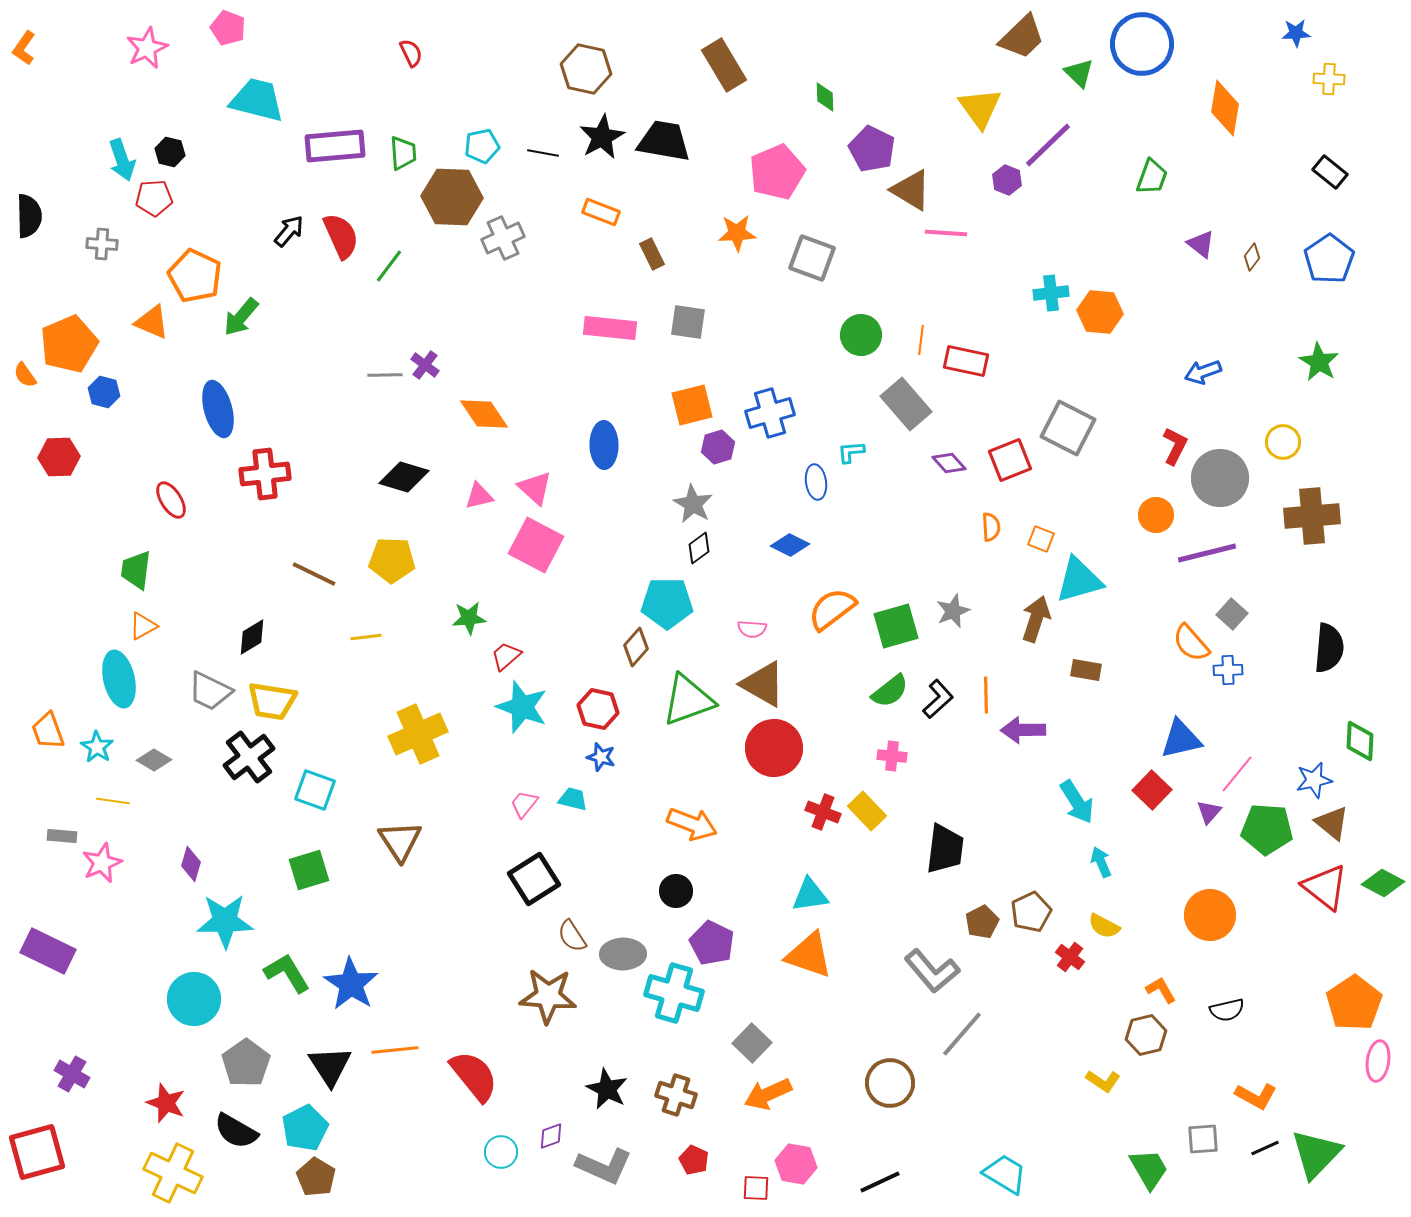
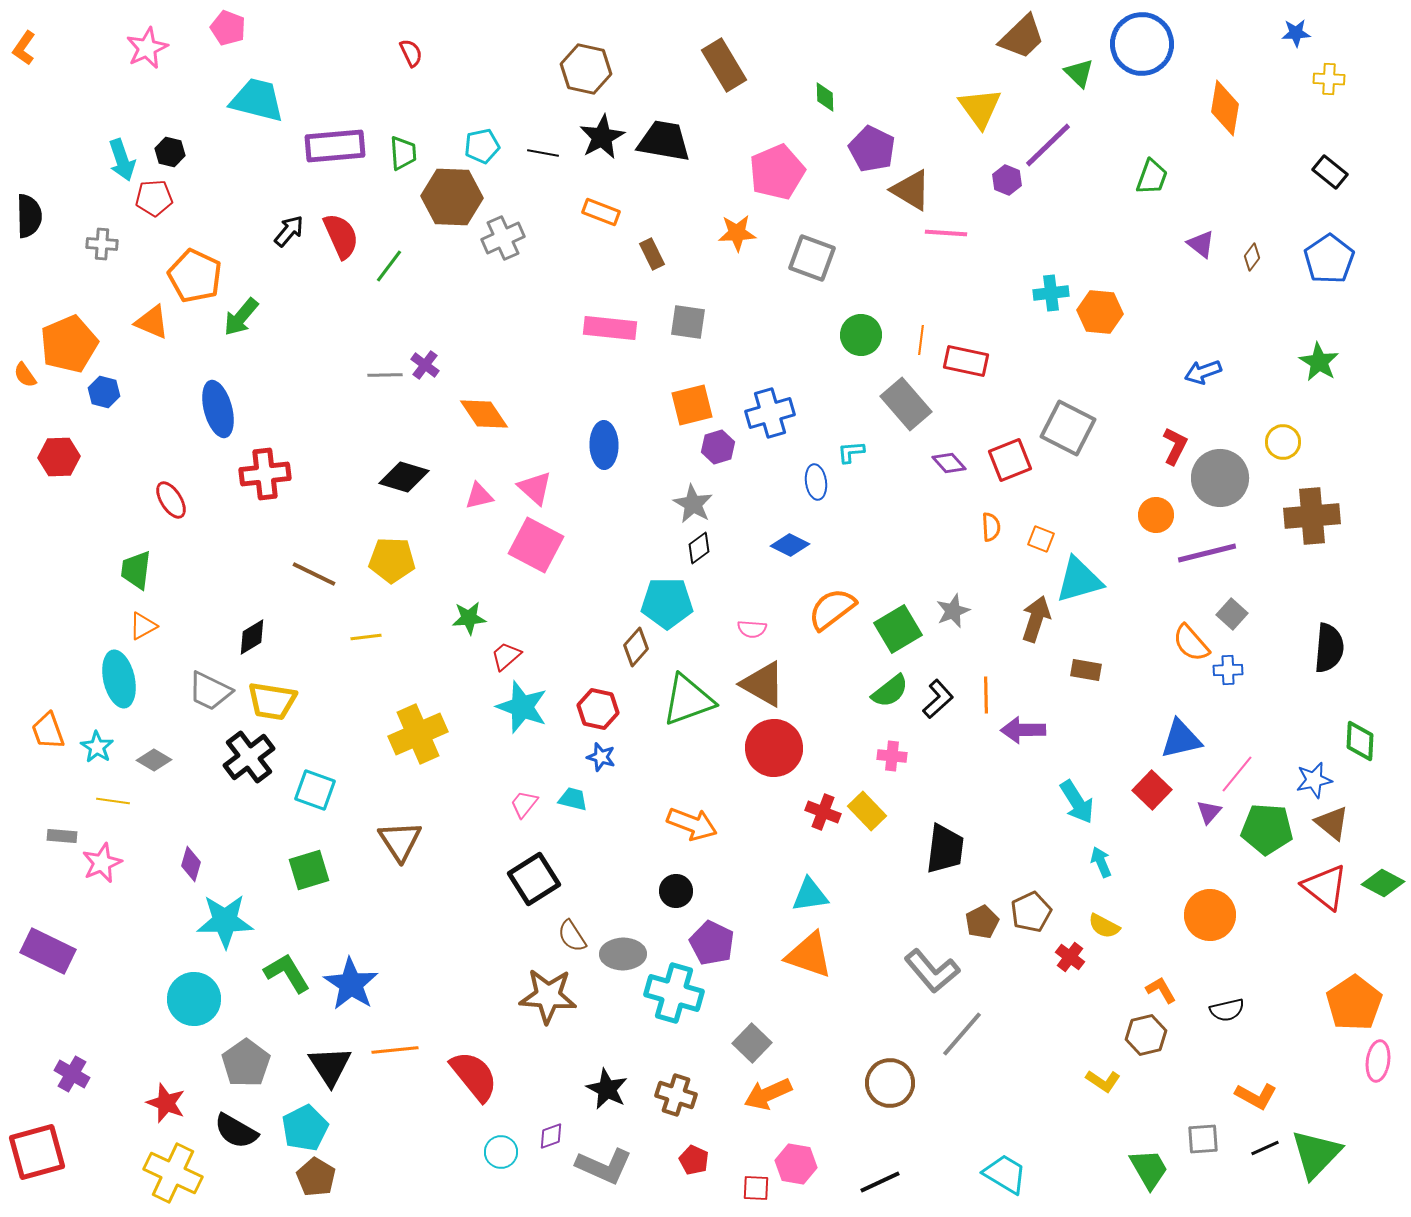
green square at (896, 626): moved 2 px right, 3 px down; rotated 15 degrees counterclockwise
